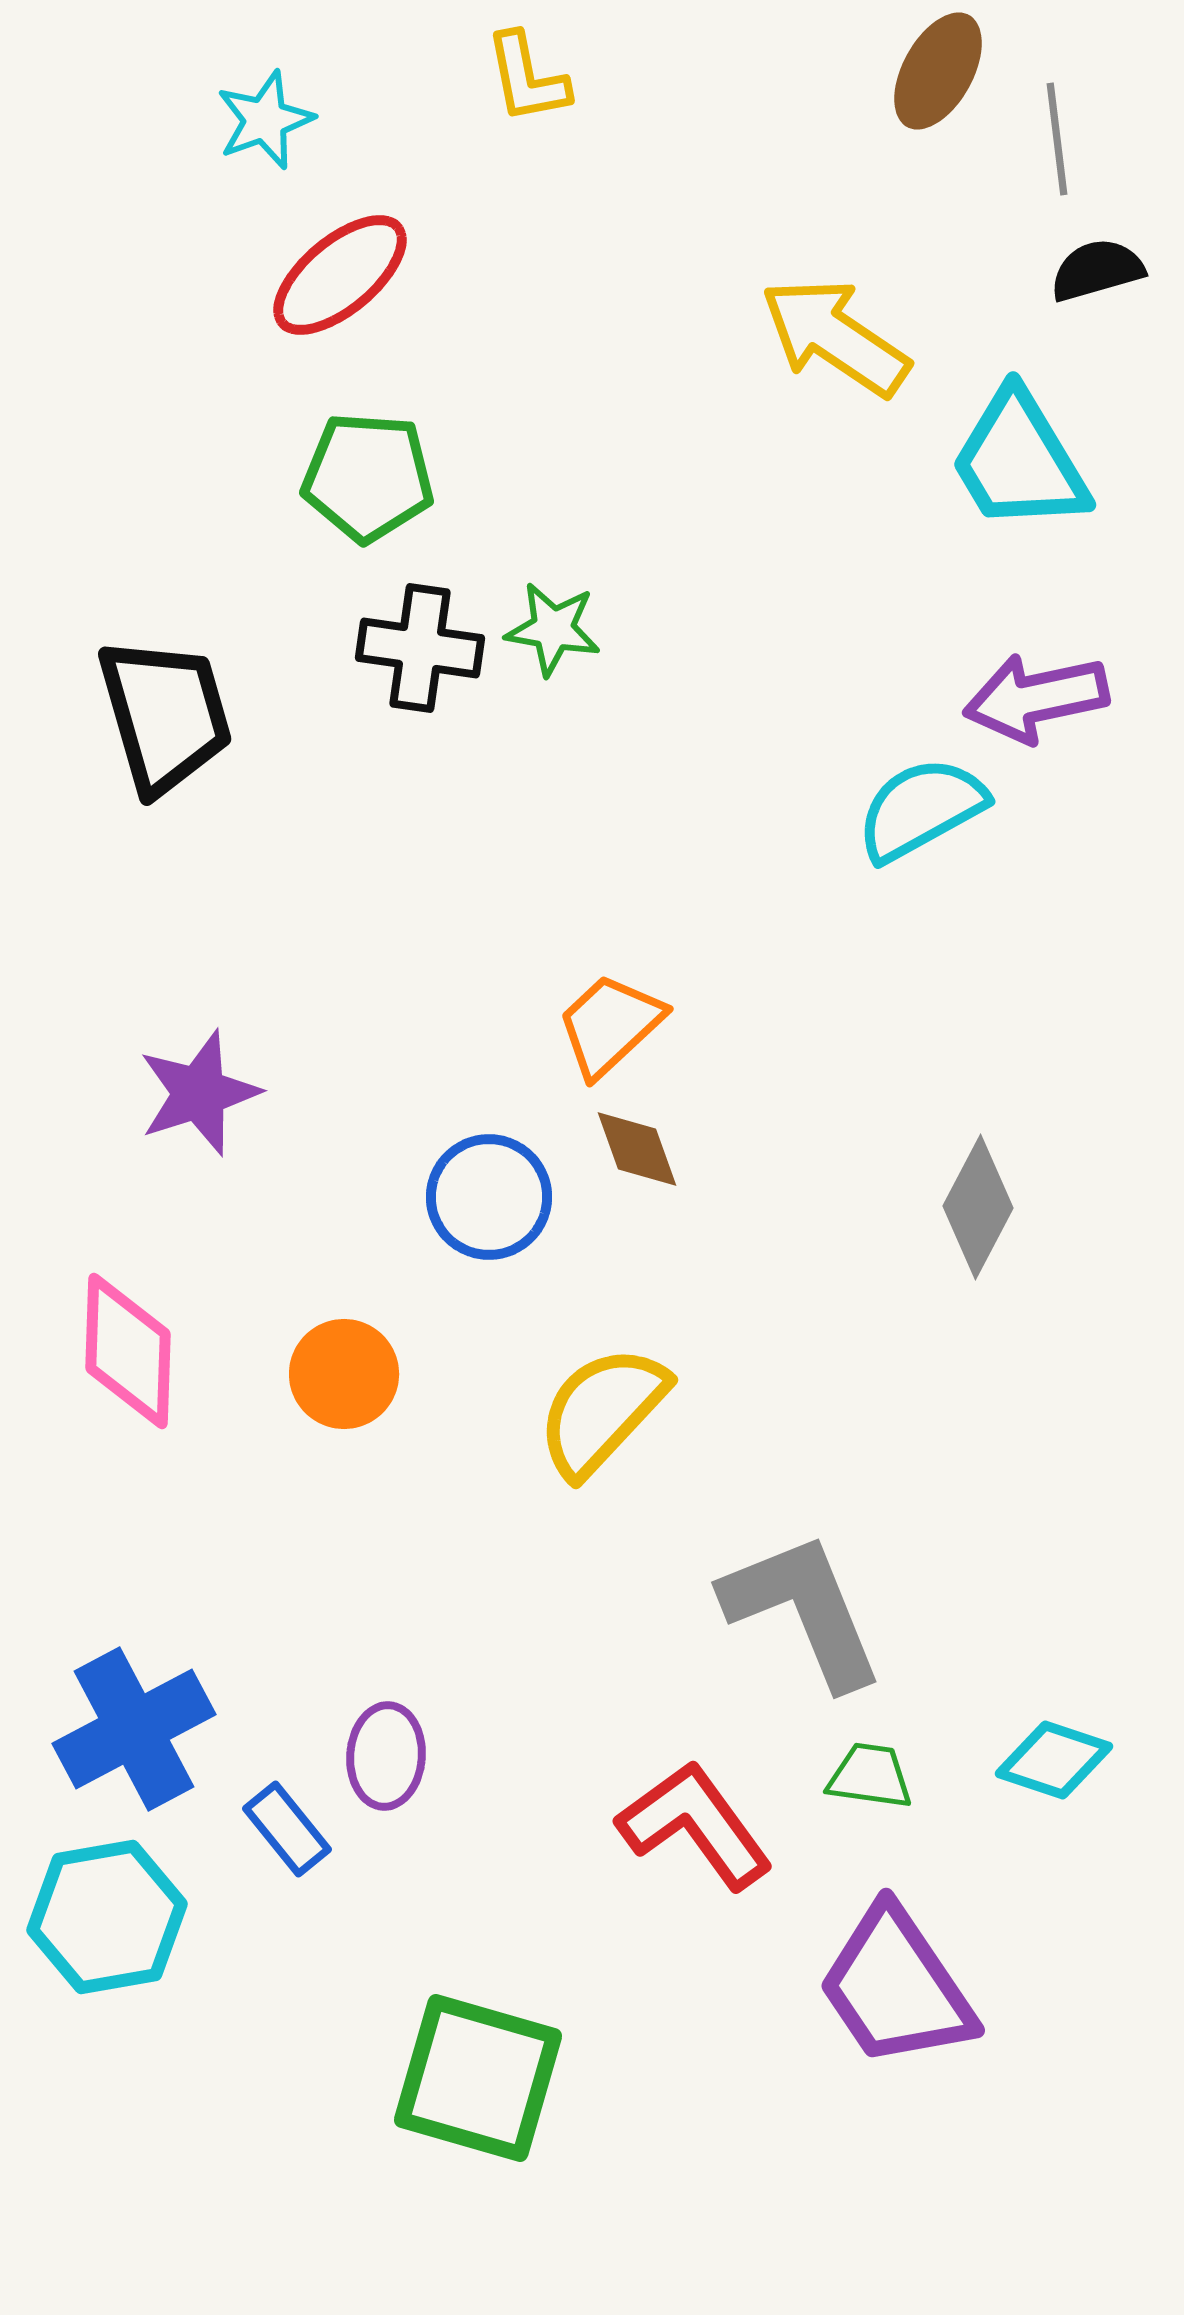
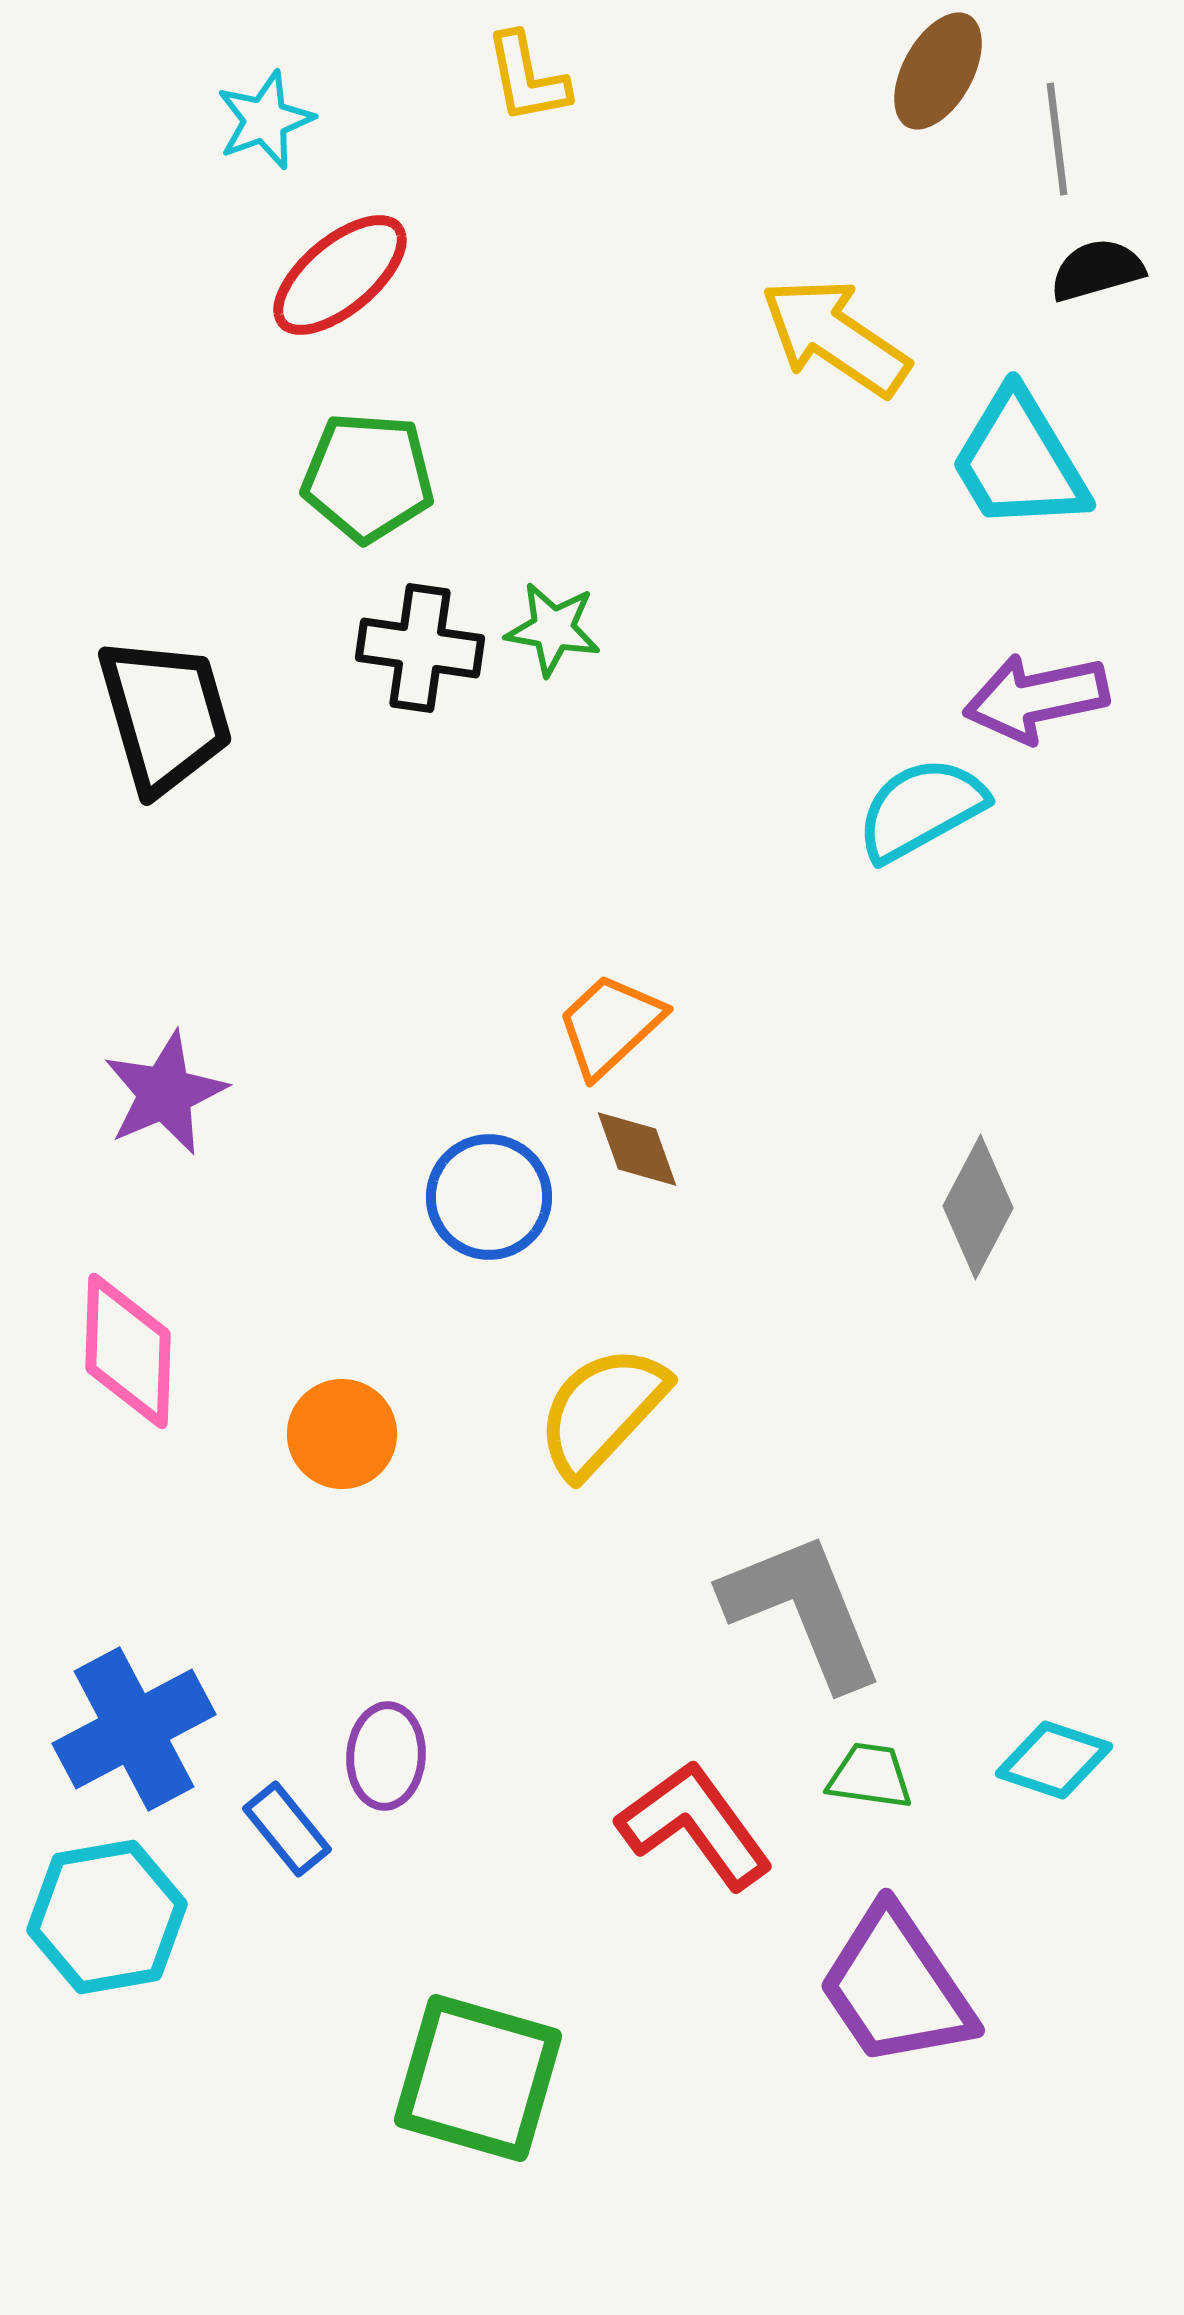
purple star: moved 34 px left; rotated 5 degrees counterclockwise
orange circle: moved 2 px left, 60 px down
